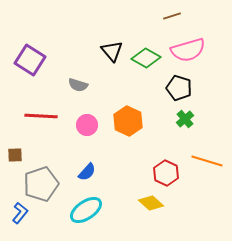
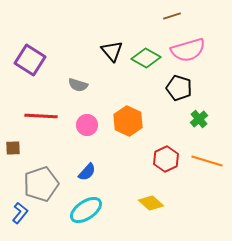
green cross: moved 14 px right
brown square: moved 2 px left, 7 px up
red hexagon: moved 14 px up; rotated 10 degrees clockwise
